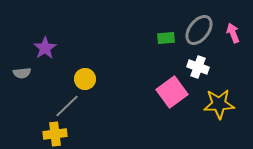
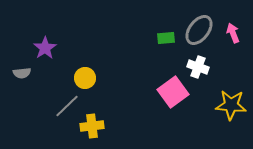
yellow circle: moved 1 px up
pink square: moved 1 px right
yellow star: moved 12 px right, 1 px down; rotated 8 degrees clockwise
yellow cross: moved 37 px right, 8 px up
